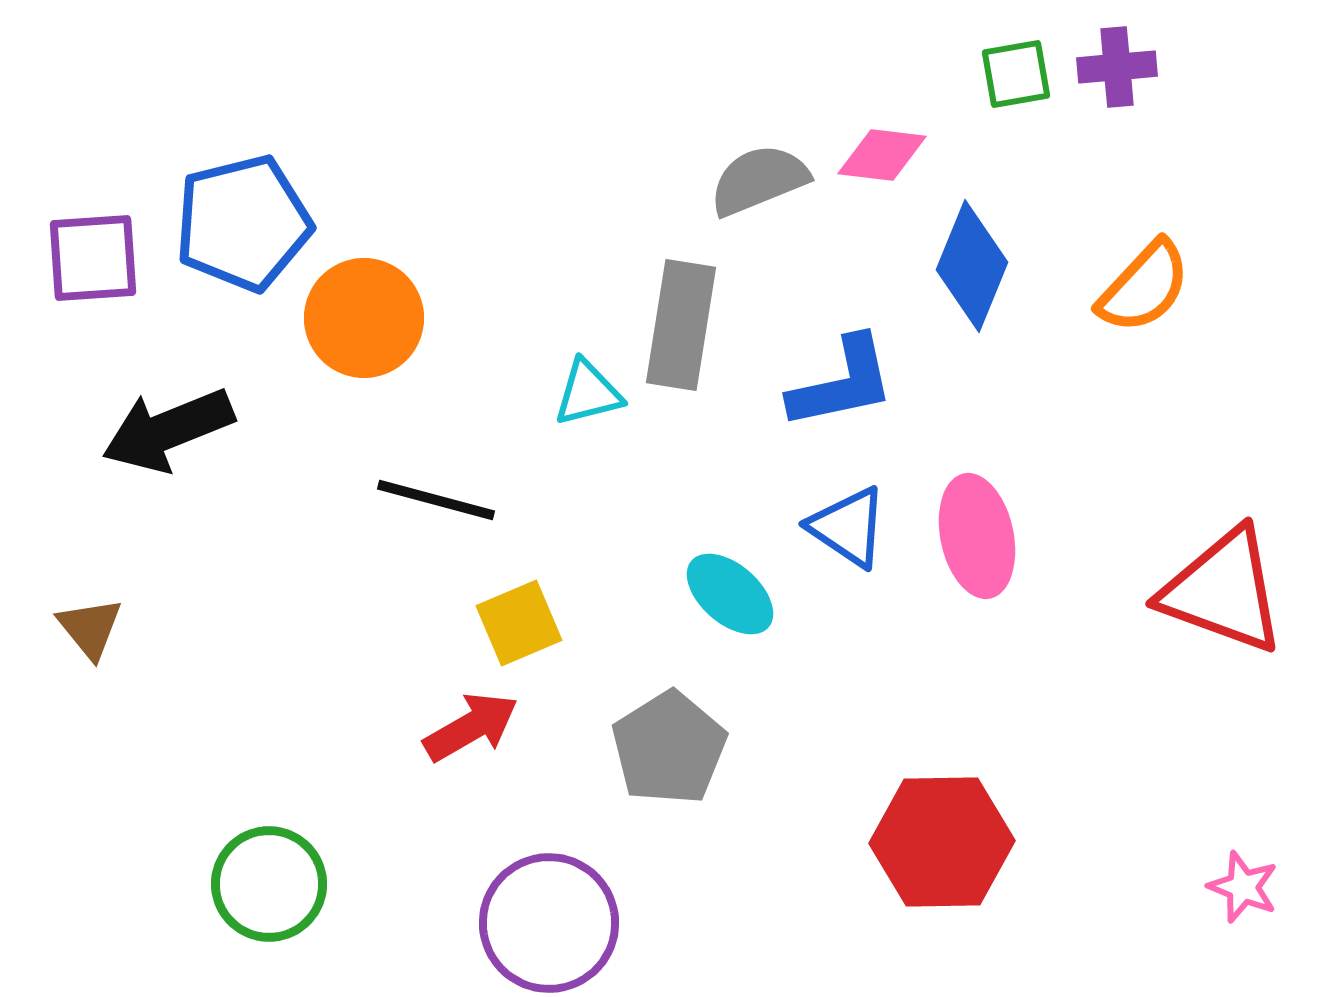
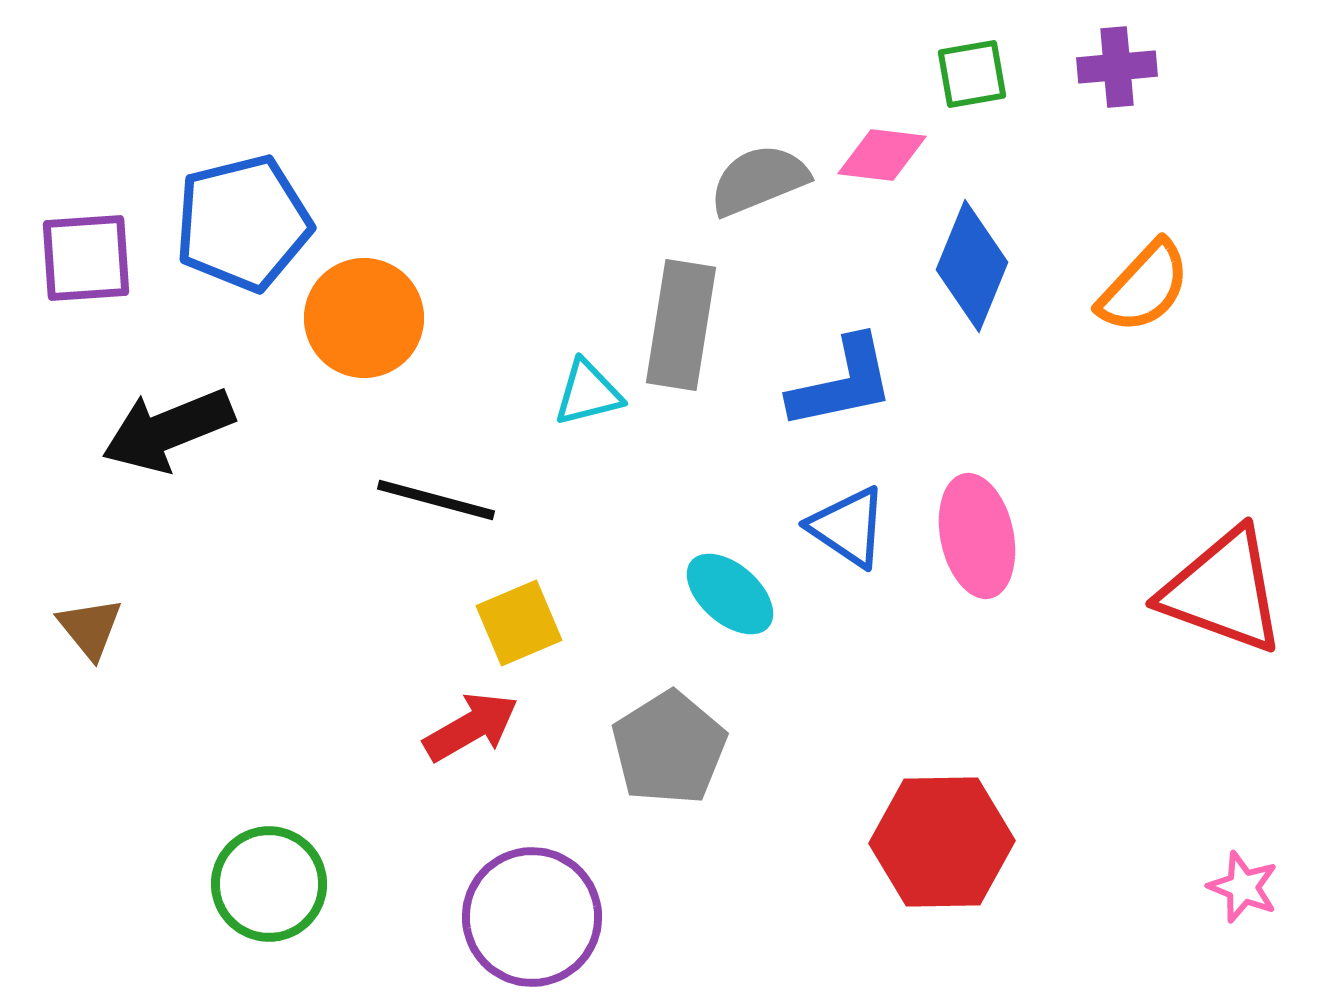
green square: moved 44 px left
purple square: moved 7 px left
purple circle: moved 17 px left, 6 px up
